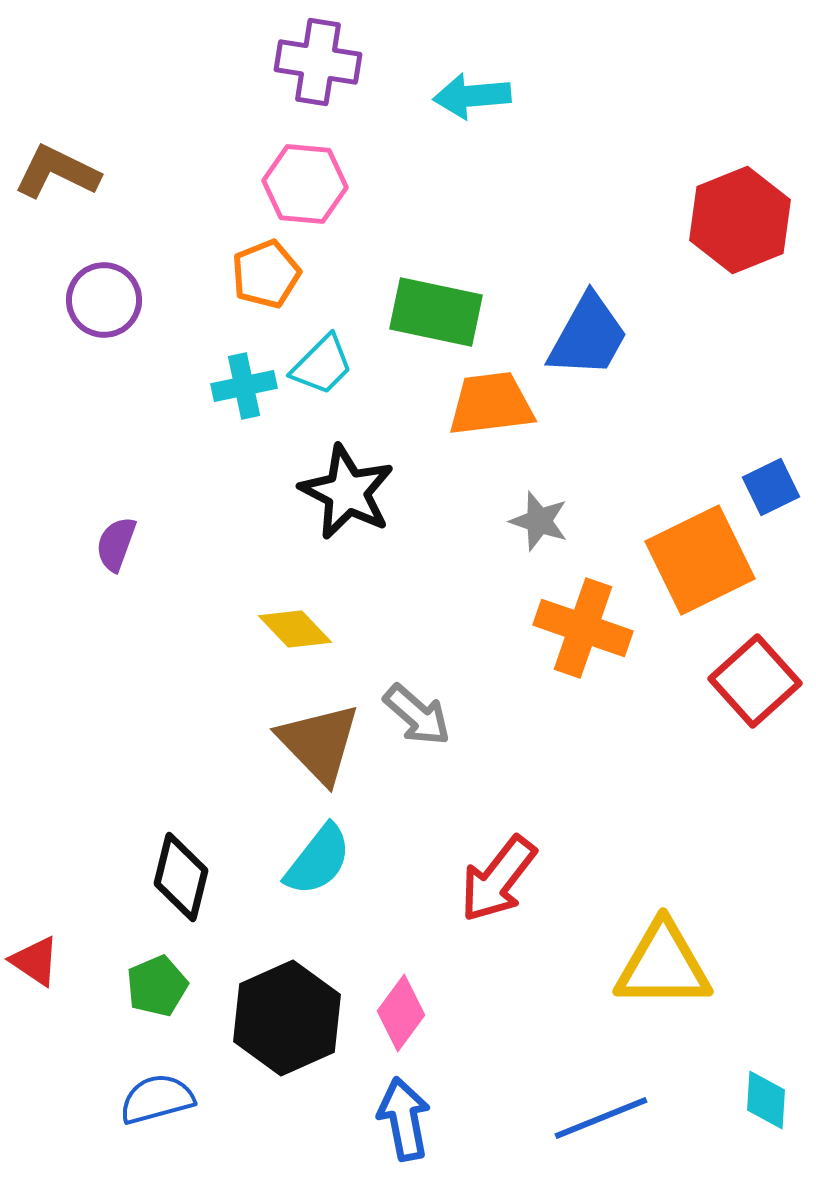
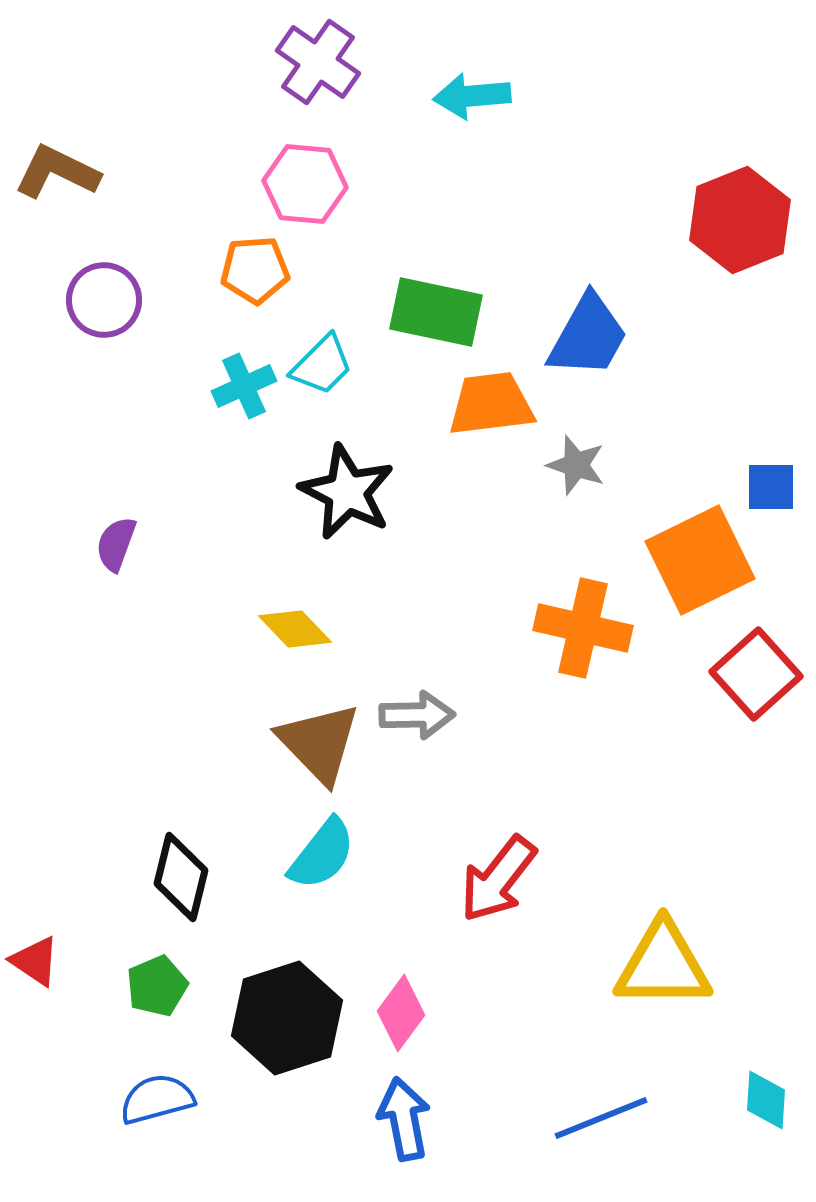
purple cross: rotated 26 degrees clockwise
orange pentagon: moved 11 px left, 4 px up; rotated 18 degrees clockwise
cyan cross: rotated 12 degrees counterclockwise
blue square: rotated 26 degrees clockwise
gray star: moved 37 px right, 56 px up
orange cross: rotated 6 degrees counterclockwise
red square: moved 1 px right, 7 px up
gray arrow: rotated 42 degrees counterclockwise
cyan semicircle: moved 4 px right, 6 px up
black hexagon: rotated 6 degrees clockwise
